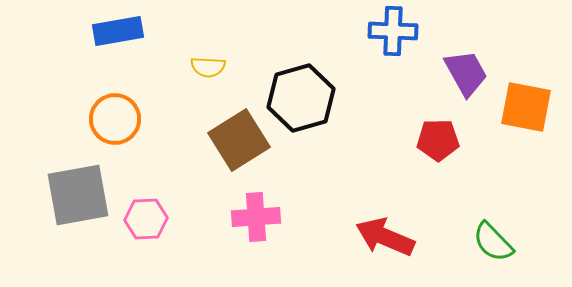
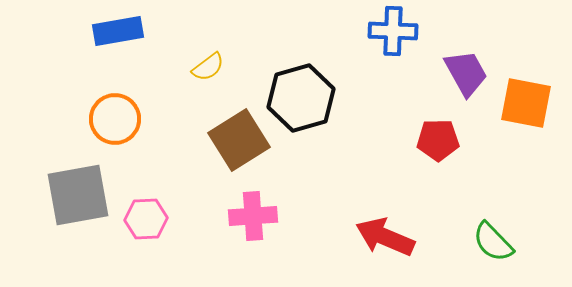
yellow semicircle: rotated 40 degrees counterclockwise
orange square: moved 4 px up
pink cross: moved 3 px left, 1 px up
